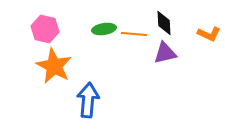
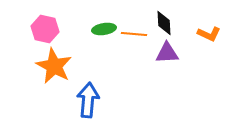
purple triangle: moved 2 px right; rotated 10 degrees clockwise
